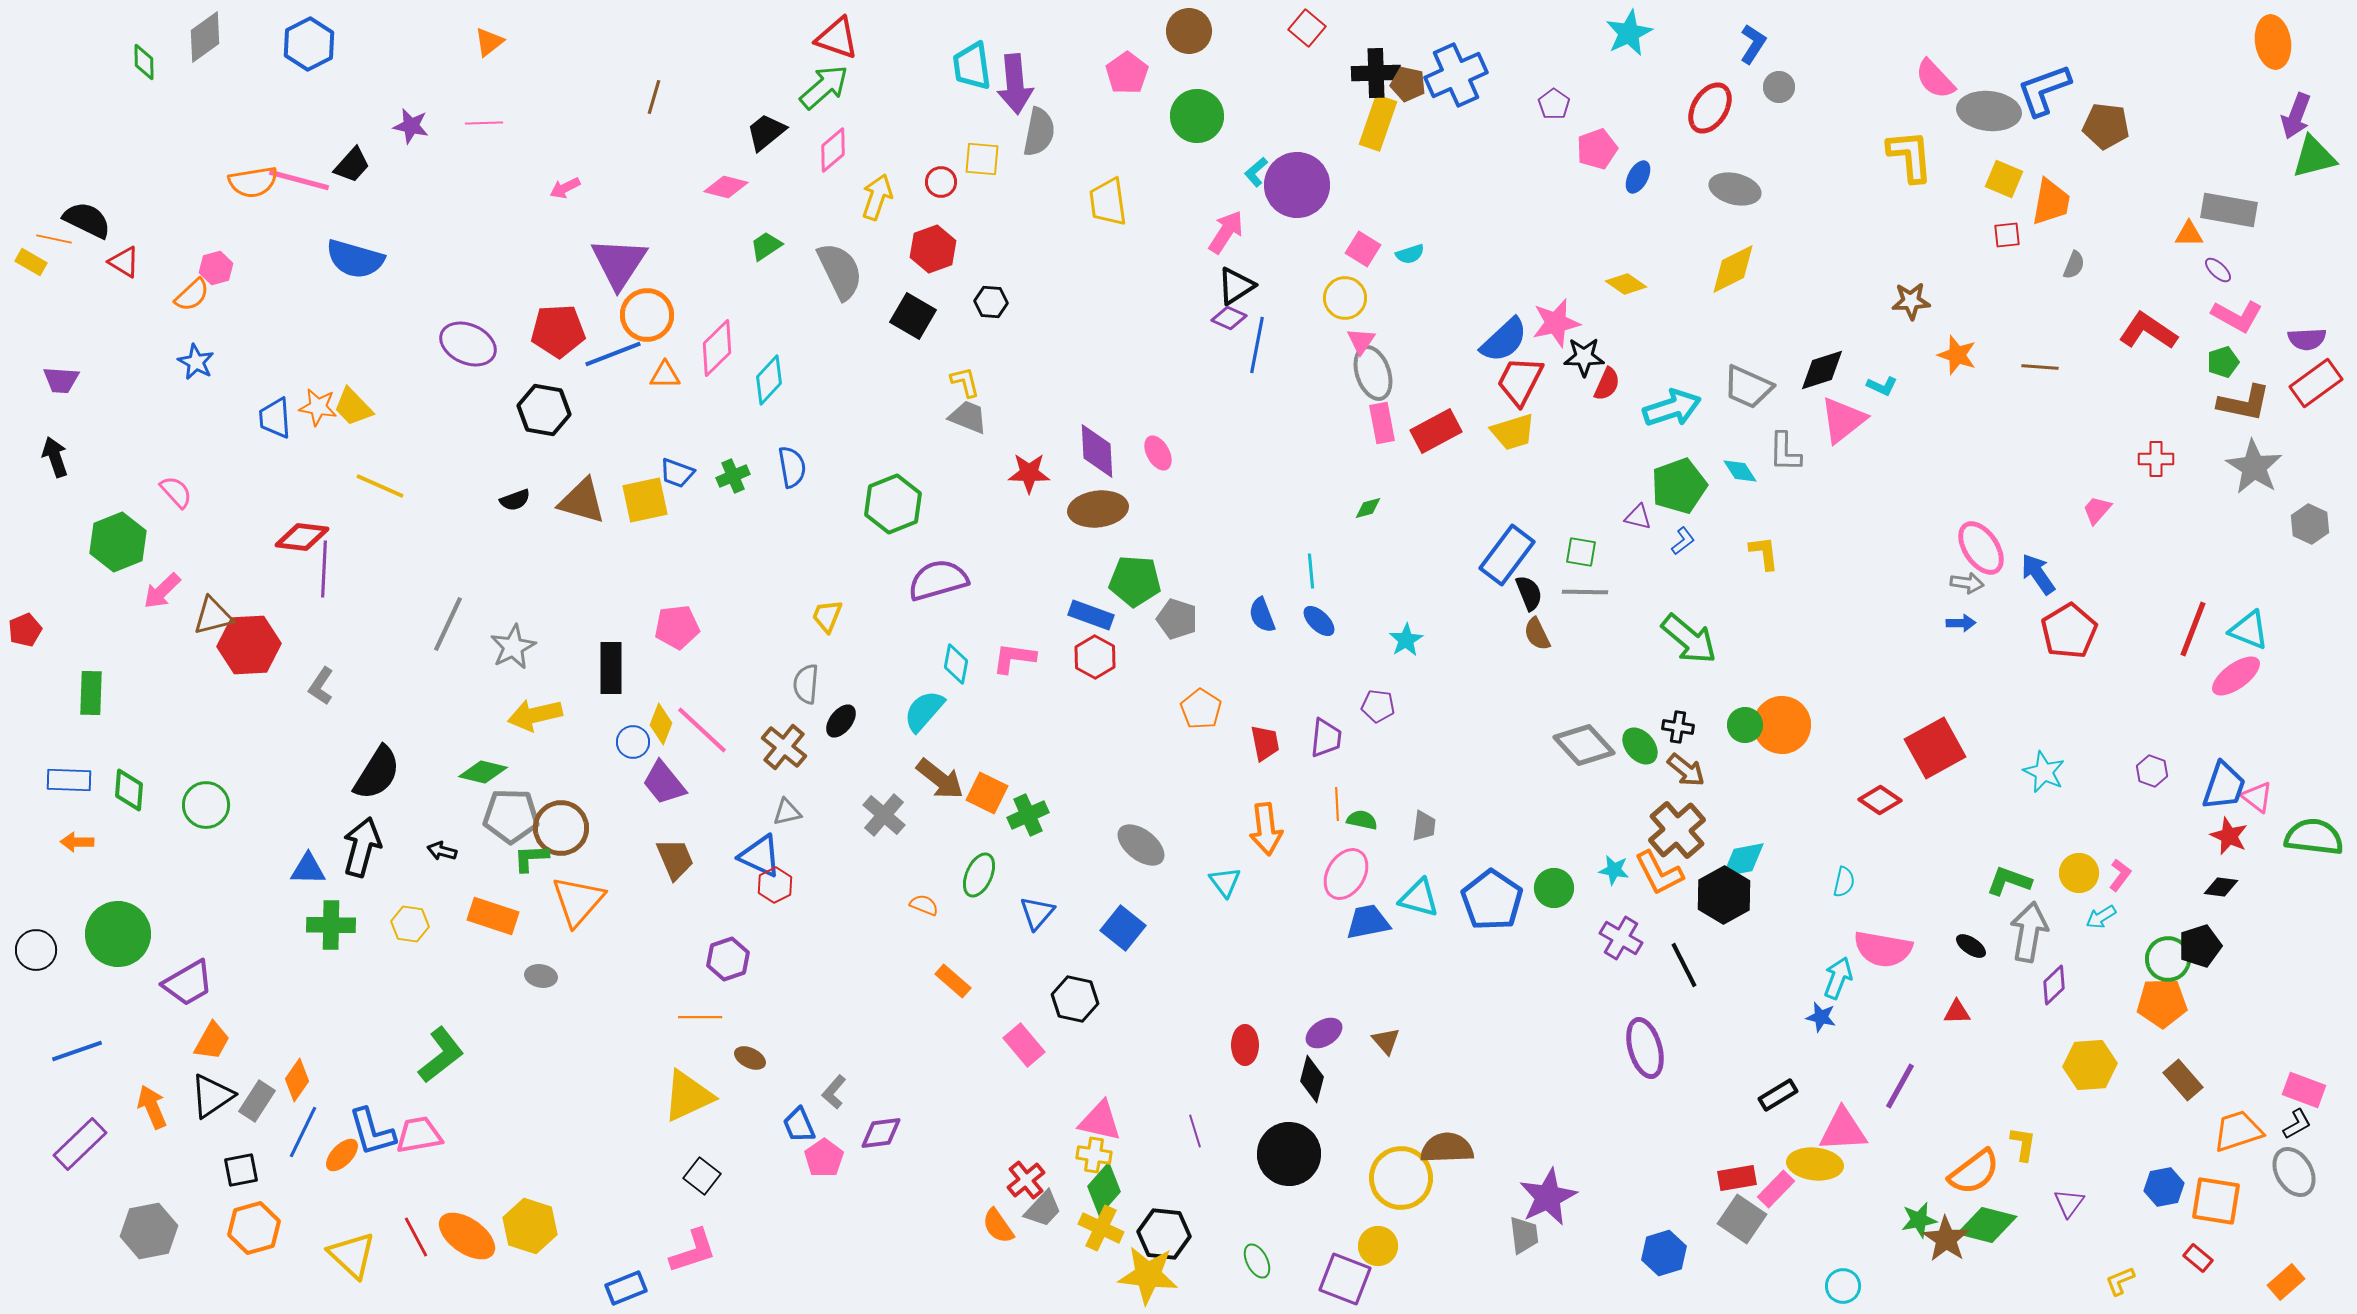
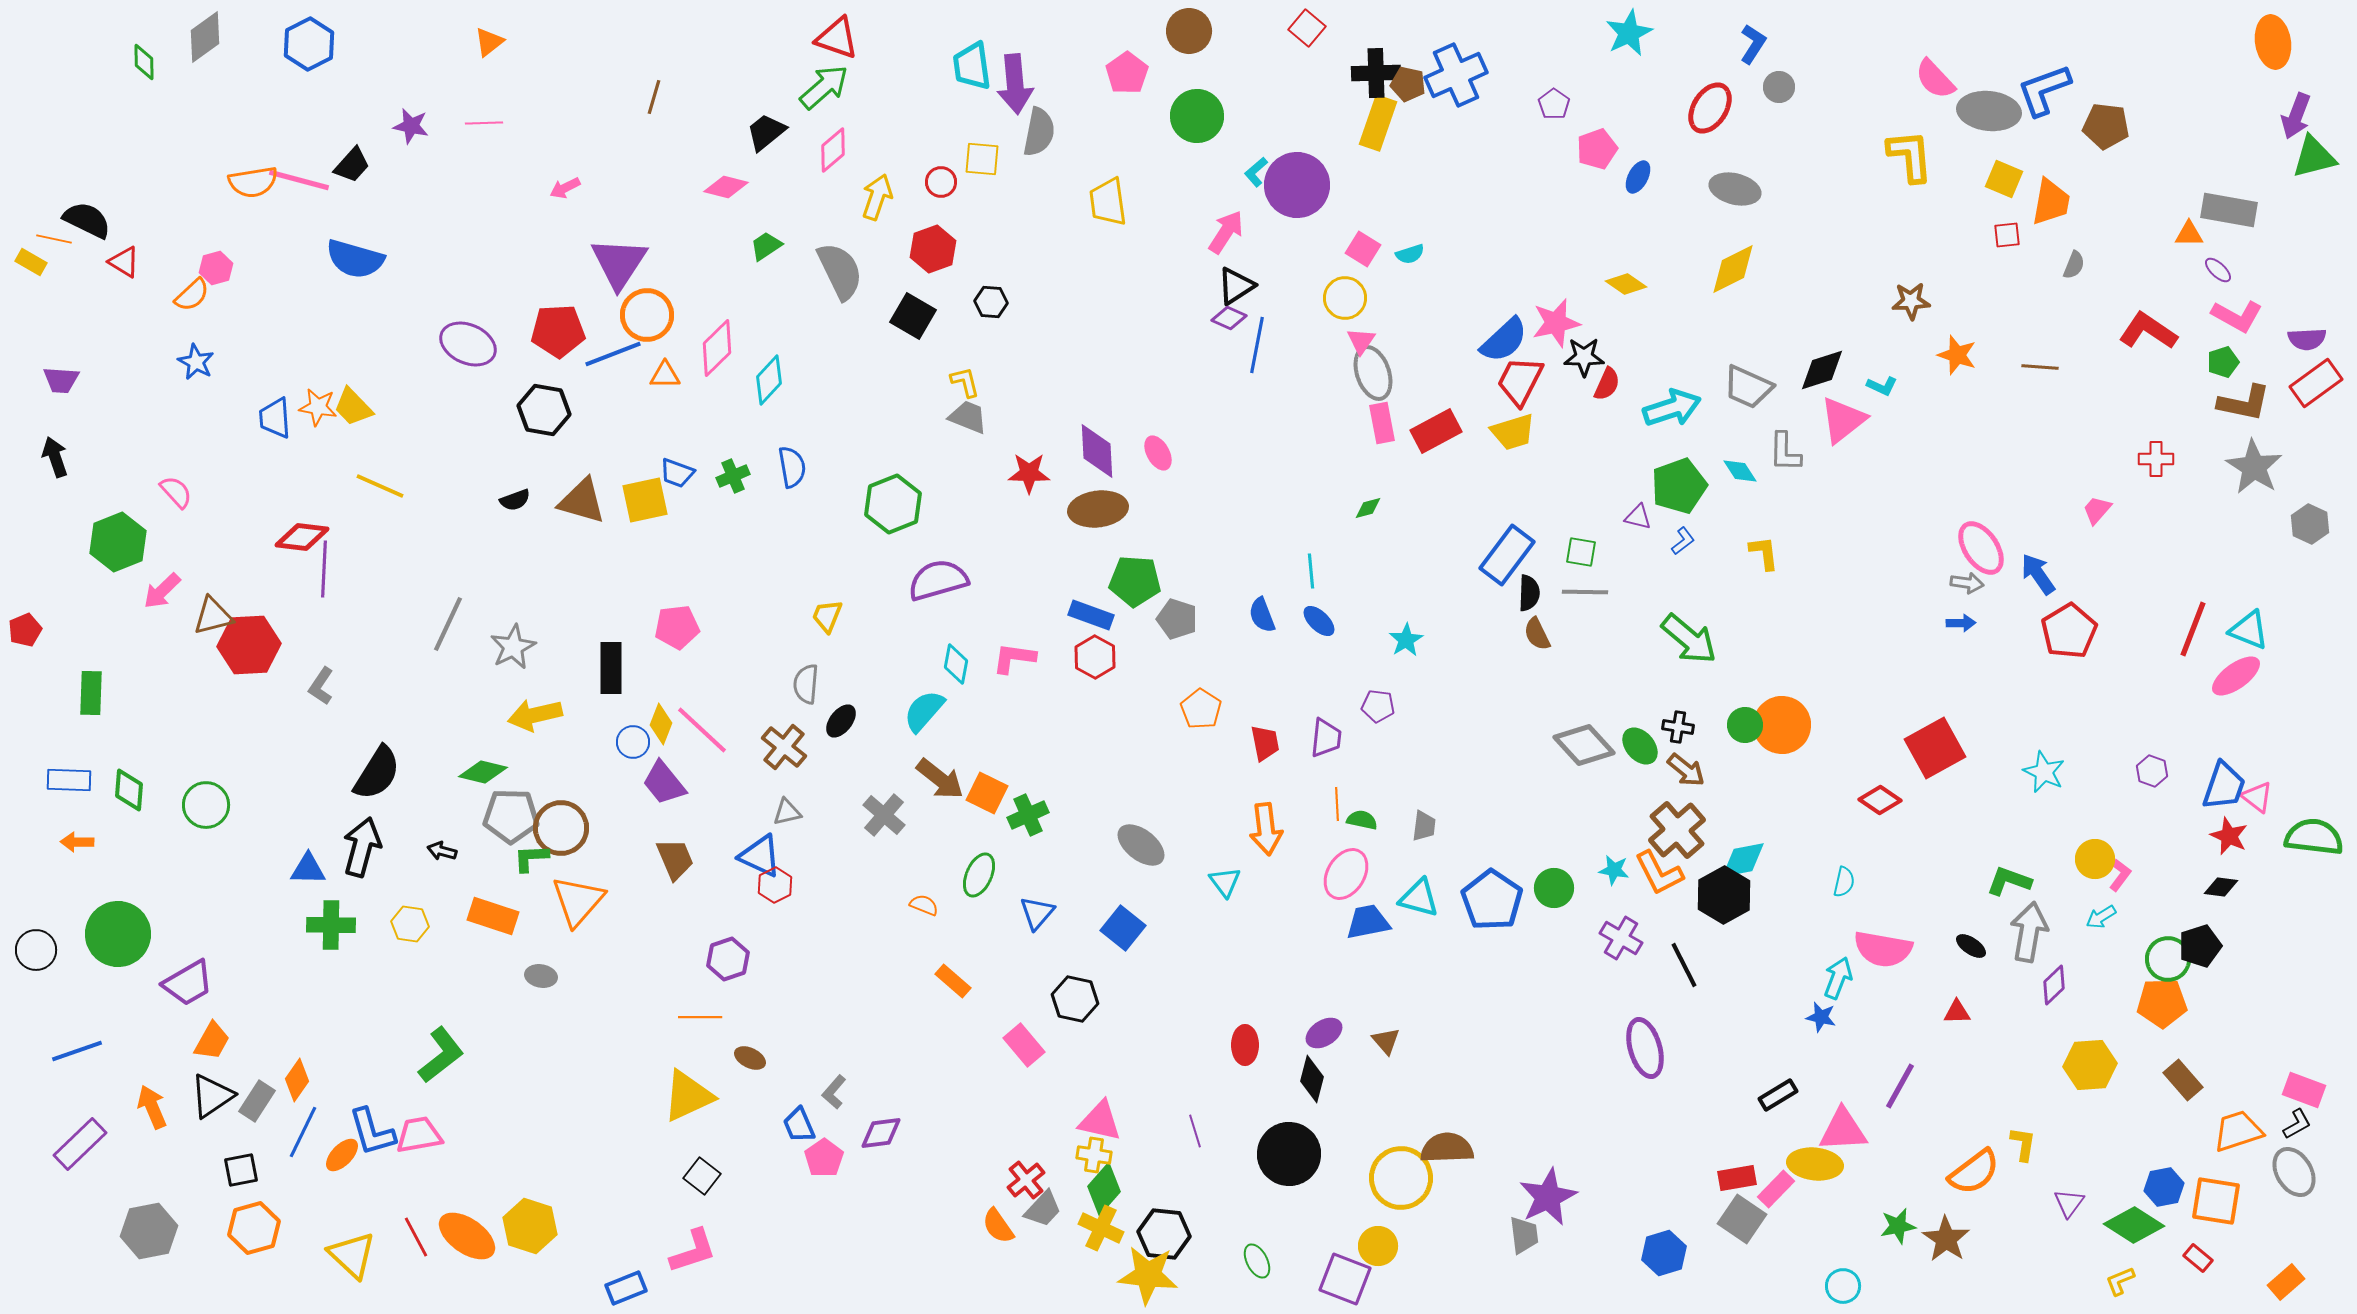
black semicircle at (1529, 593): rotated 24 degrees clockwise
yellow circle at (2079, 873): moved 16 px right, 14 px up
green star at (1919, 1220): moved 21 px left, 6 px down
green diamond at (1987, 1225): moved 147 px right; rotated 18 degrees clockwise
